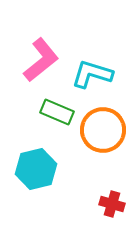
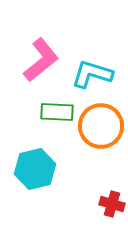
green rectangle: rotated 20 degrees counterclockwise
orange circle: moved 2 px left, 4 px up
cyan hexagon: moved 1 px left
